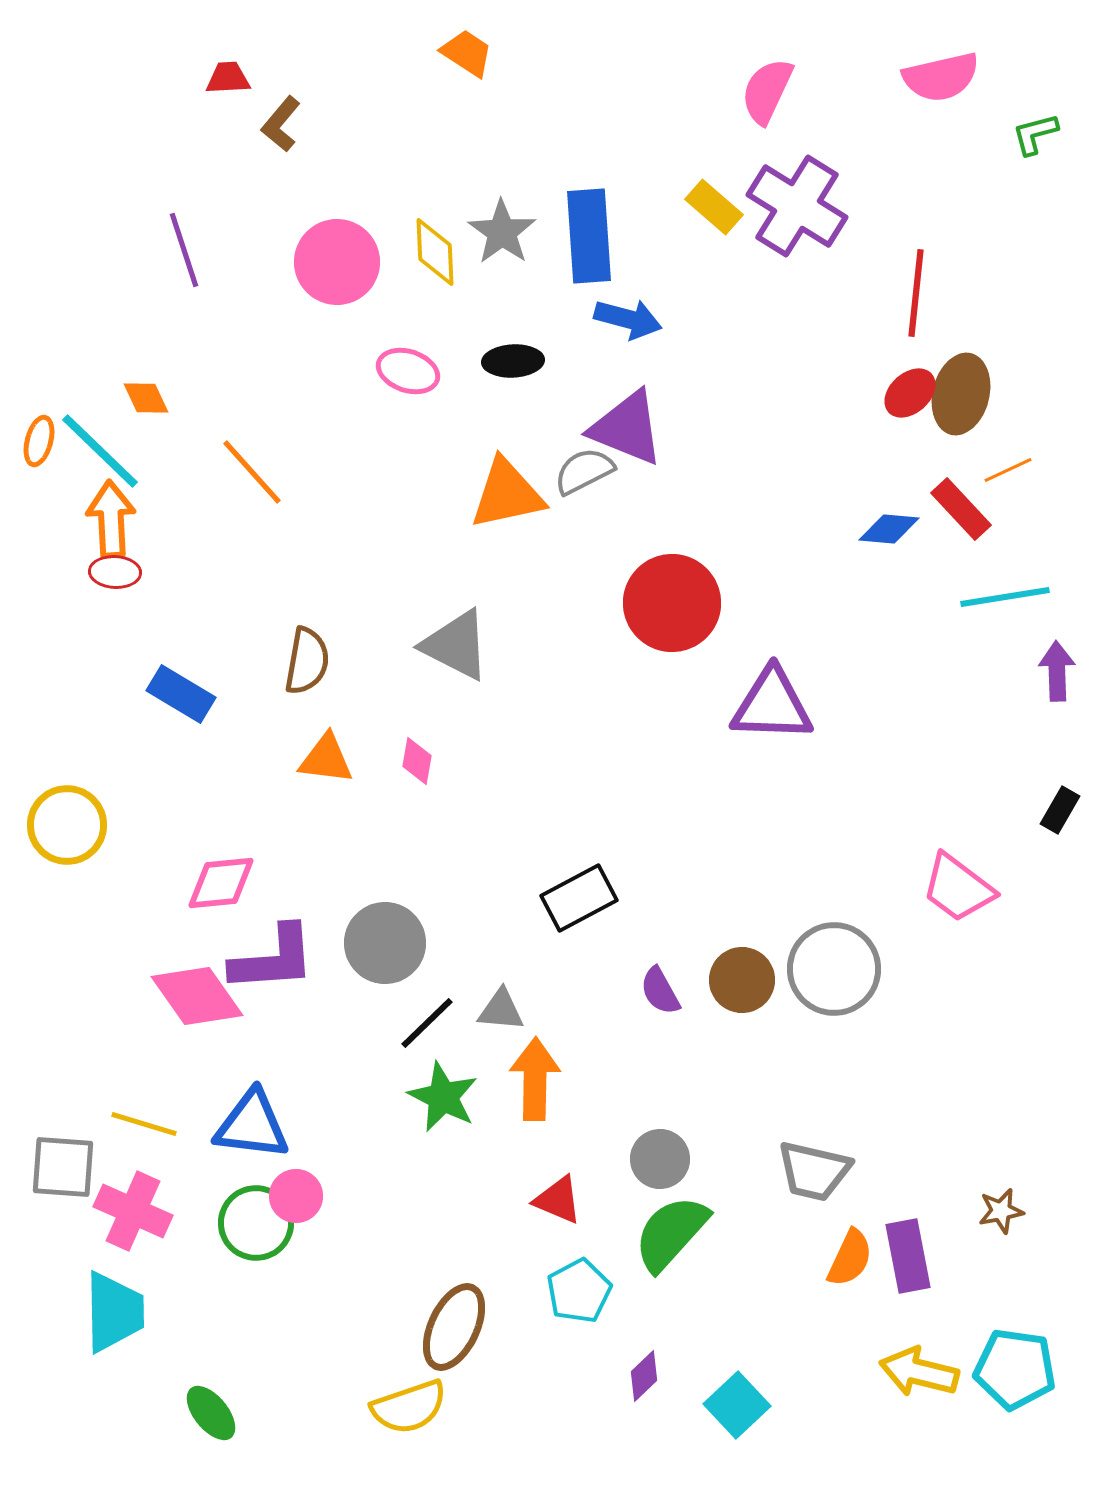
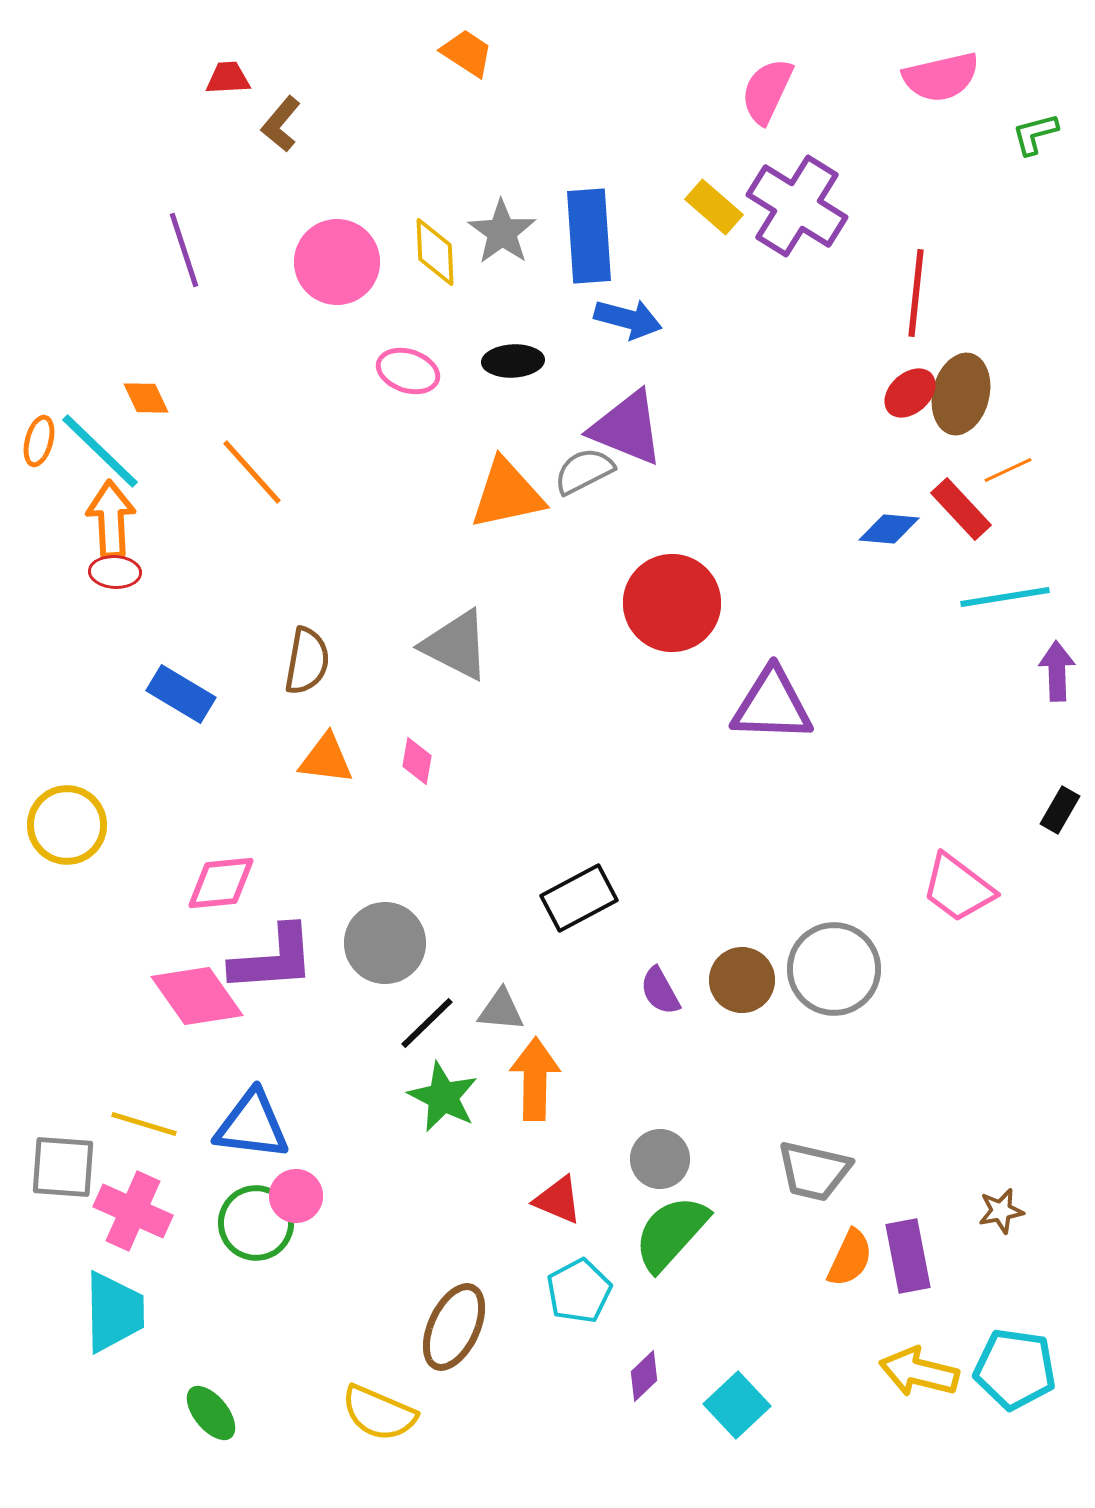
yellow semicircle at (409, 1407): moved 30 px left, 6 px down; rotated 42 degrees clockwise
